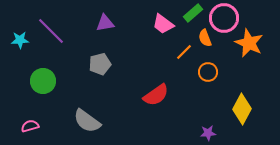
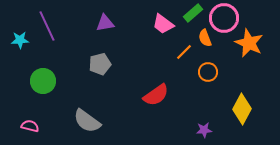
purple line: moved 4 px left, 5 px up; rotated 20 degrees clockwise
pink semicircle: rotated 30 degrees clockwise
purple star: moved 4 px left, 3 px up
